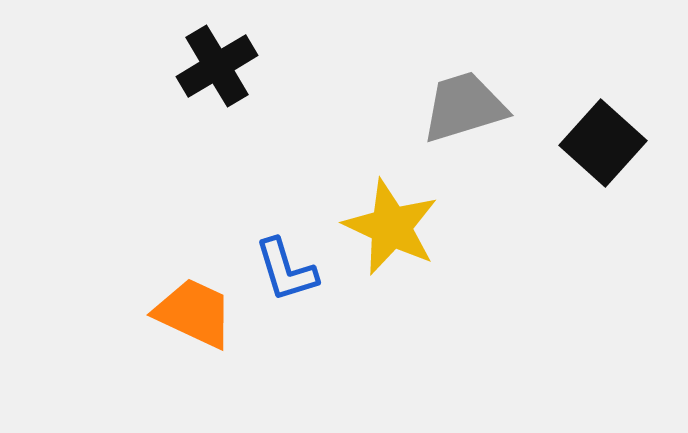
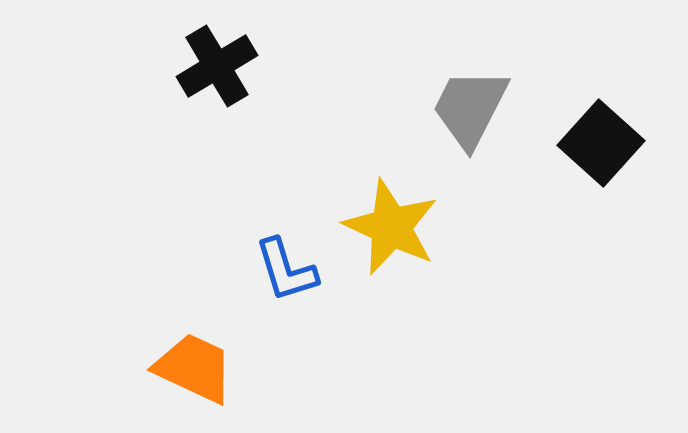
gray trapezoid: moved 6 px right, 1 px down; rotated 46 degrees counterclockwise
black square: moved 2 px left
orange trapezoid: moved 55 px down
